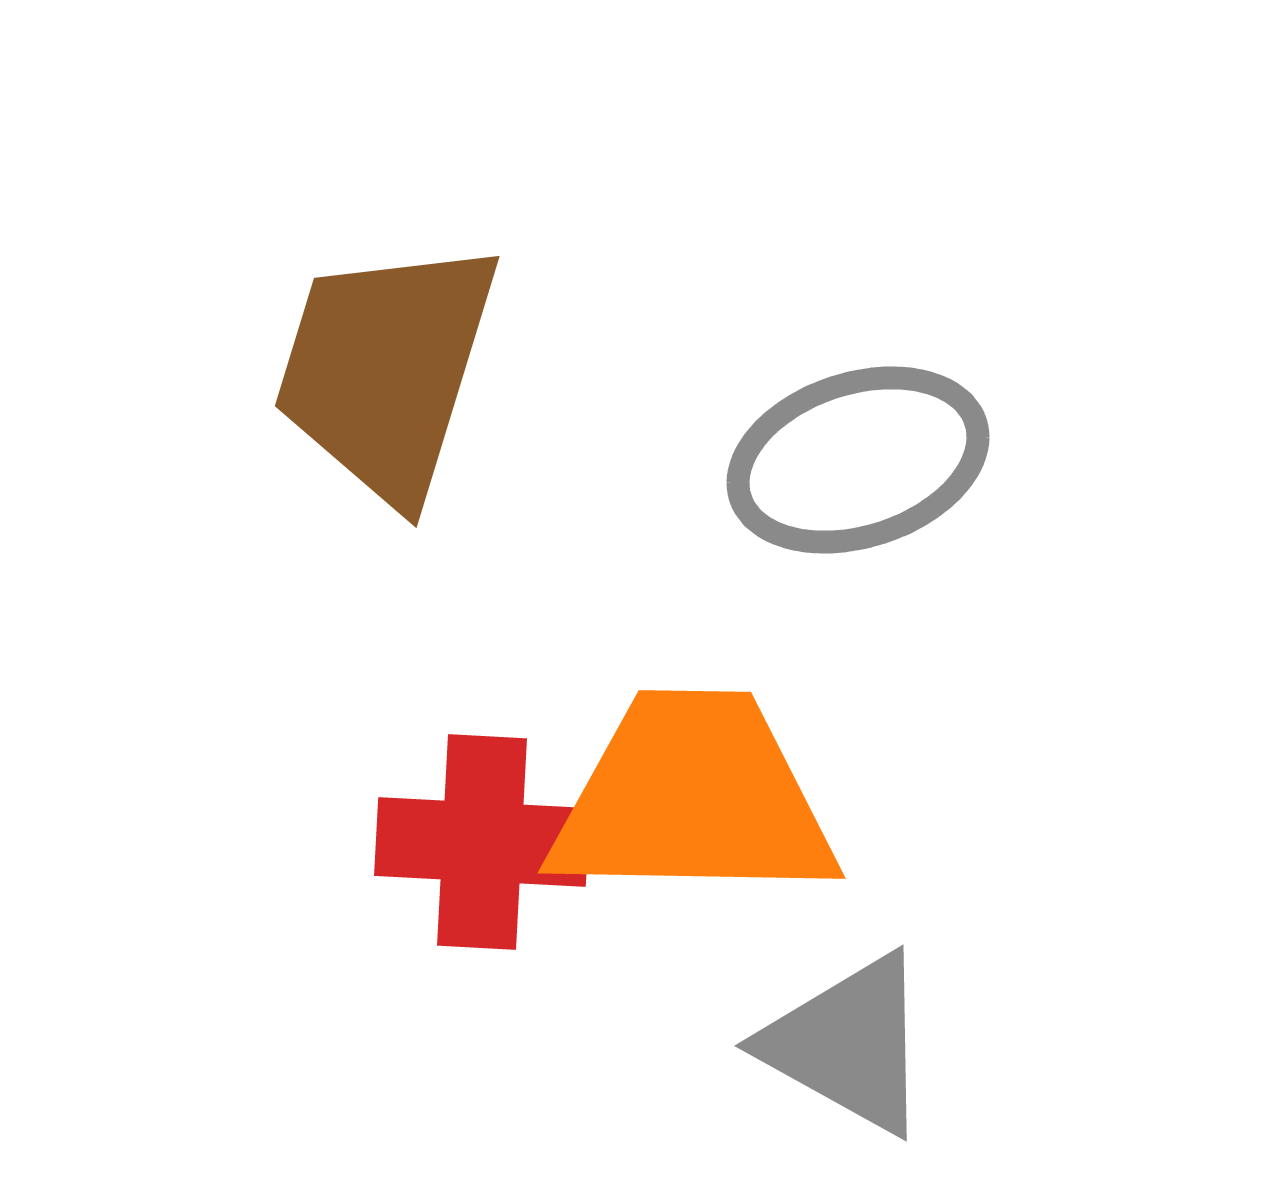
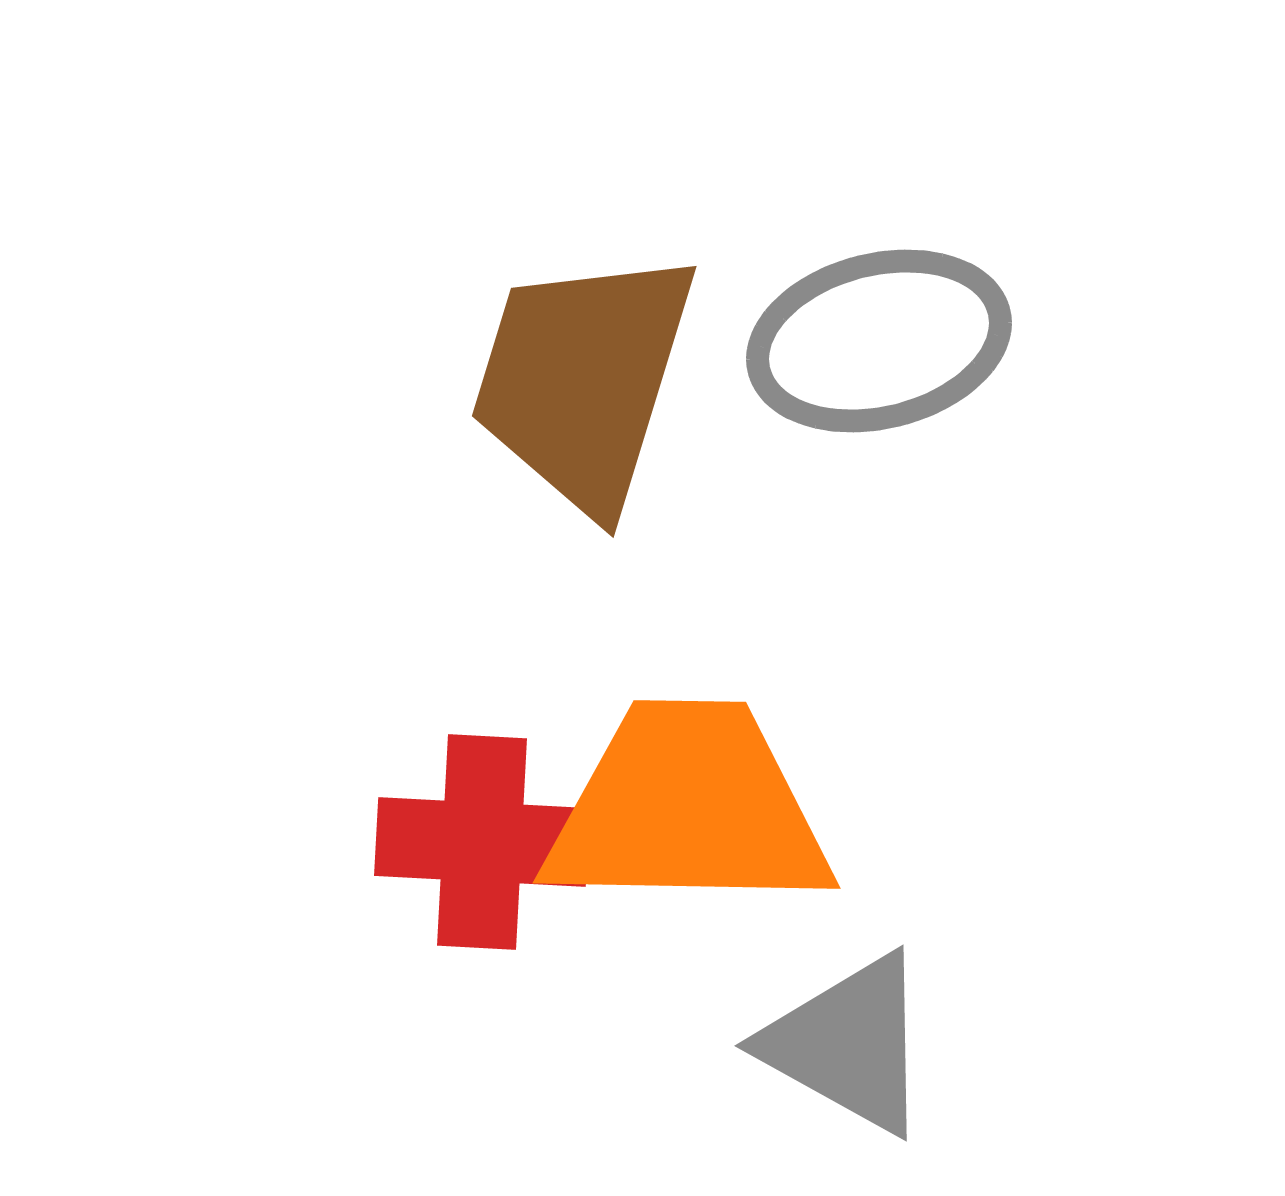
brown trapezoid: moved 197 px right, 10 px down
gray ellipse: moved 21 px right, 119 px up; rotated 4 degrees clockwise
orange trapezoid: moved 5 px left, 10 px down
